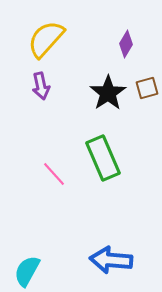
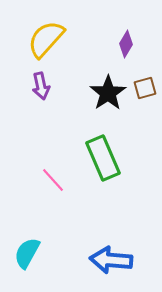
brown square: moved 2 px left
pink line: moved 1 px left, 6 px down
cyan semicircle: moved 18 px up
